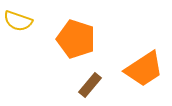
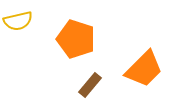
yellow semicircle: rotated 32 degrees counterclockwise
orange trapezoid: rotated 12 degrees counterclockwise
